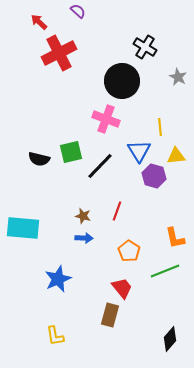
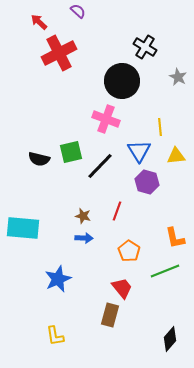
purple hexagon: moved 7 px left, 6 px down
